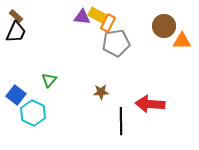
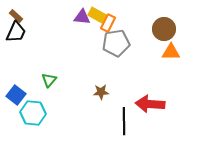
brown circle: moved 3 px down
orange triangle: moved 11 px left, 11 px down
cyan hexagon: rotated 20 degrees counterclockwise
black line: moved 3 px right
